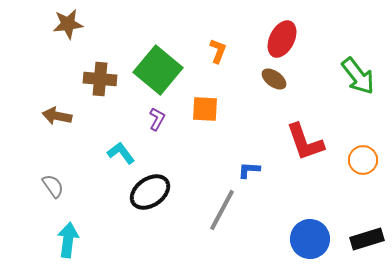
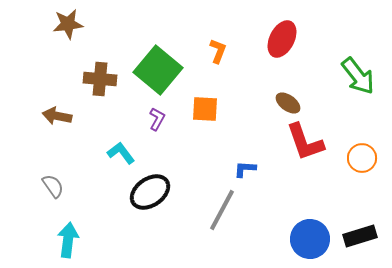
brown ellipse: moved 14 px right, 24 px down
orange circle: moved 1 px left, 2 px up
blue L-shape: moved 4 px left, 1 px up
black rectangle: moved 7 px left, 3 px up
